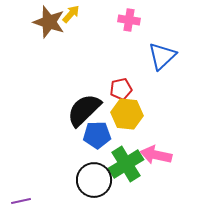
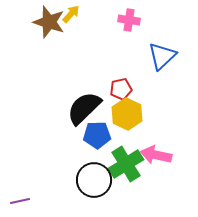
black semicircle: moved 2 px up
yellow hexagon: rotated 20 degrees clockwise
purple line: moved 1 px left
